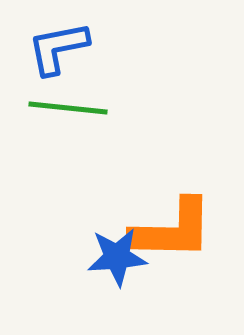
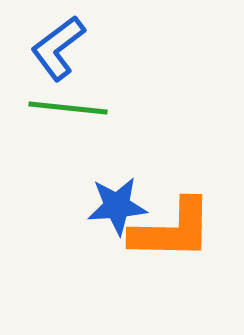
blue L-shape: rotated 26 degrees counterclockwise
blue star: moved 51 px up
